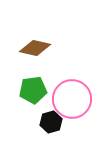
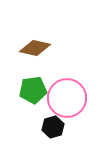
pink circle: moved 5 px left, 1 px up
black hexagon: moved 2 px right, 5 px down
